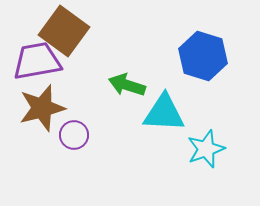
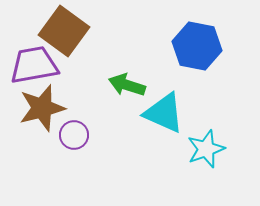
blue hexagon: moved 6 px left, 10 px up; rotated 6 degrees counterclockwise
purple trapezoid: moved 3 px left, 4 px down
cyan triangle: rotated 21 degrees clockwise
